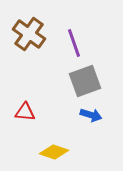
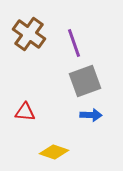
blue arrow: rotated 15 degrees counterclockwise
